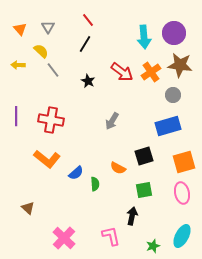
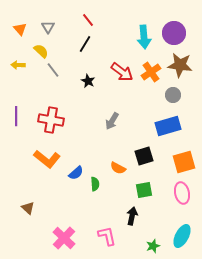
pink L-shape: moved 4 px left
